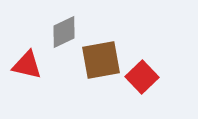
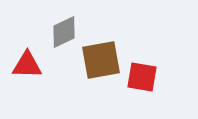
red triangle: rotated 12 degrees counterclockwise
red square: rotated 36 degrees counterclockwise
